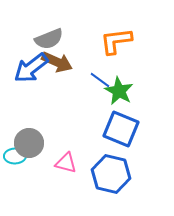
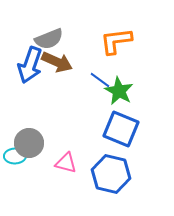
blue arrow: moved 1 px left, 3 px up; rotated 33 degrees counterclockwise
